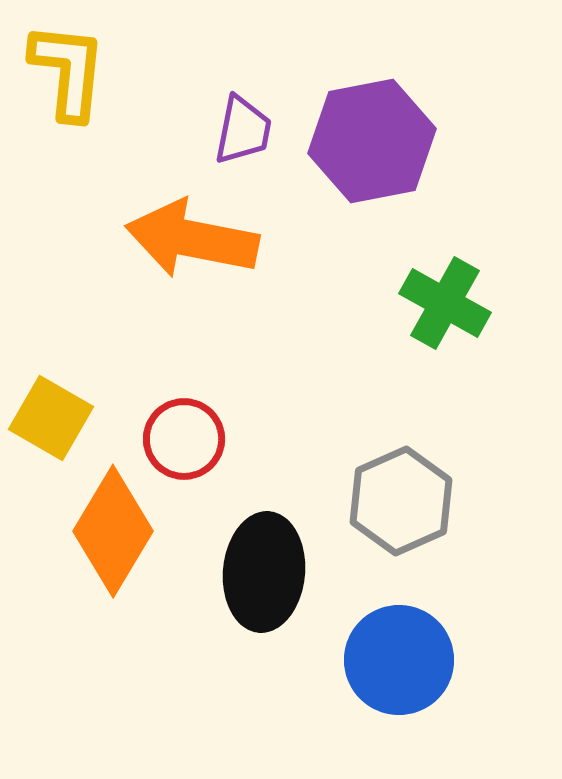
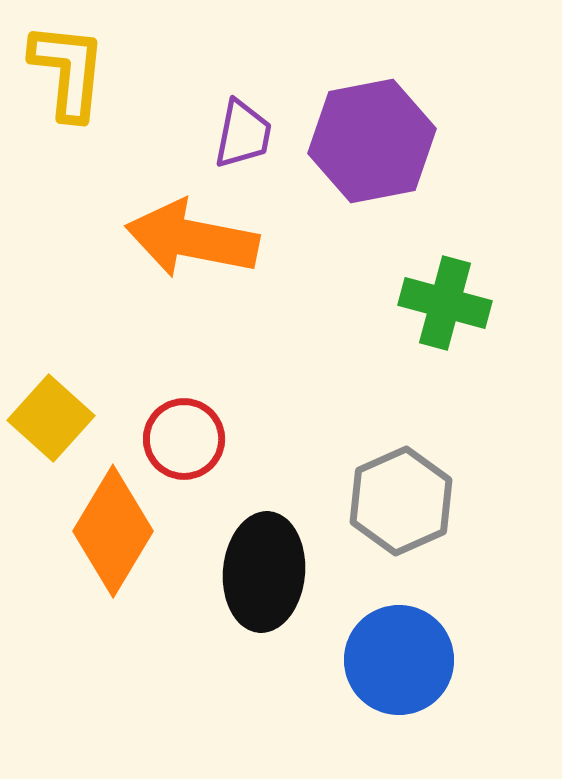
purple trapezoid: moved 4 px down
green cross: rotated 14 degrees counterclockwise
yellow square: rotated 12 degrees clockwise
